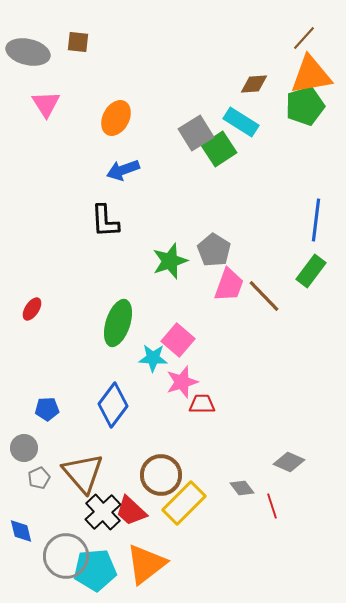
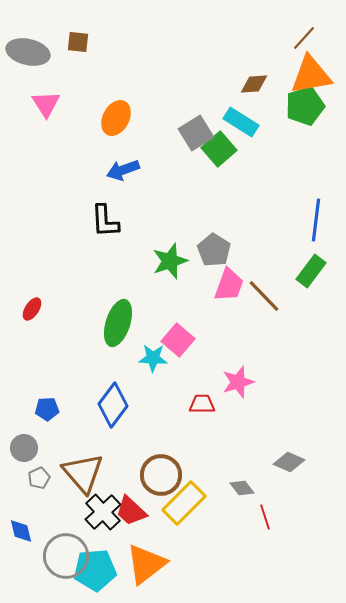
green square at (219, 149): rotated 8 degrees counterclockwise
pink star at (182, 382): moved 56 px right
red line at (272, 506): moved 7 px left, 11 px down
